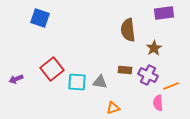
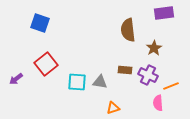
blue square: moved 5 px down
red square: moved 6 px left, 5 px up
purple arrow: rotated 16 degrees counterclockwise
